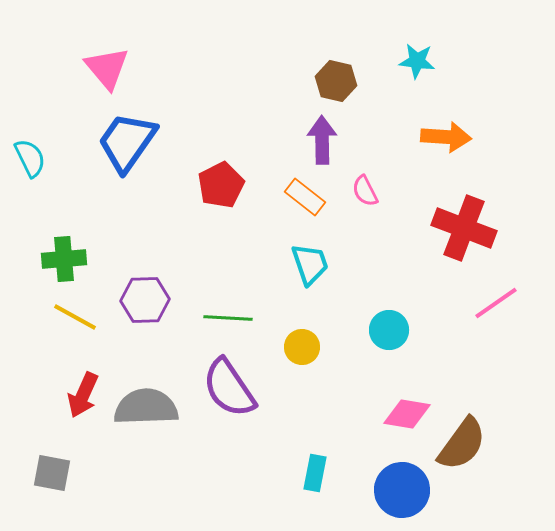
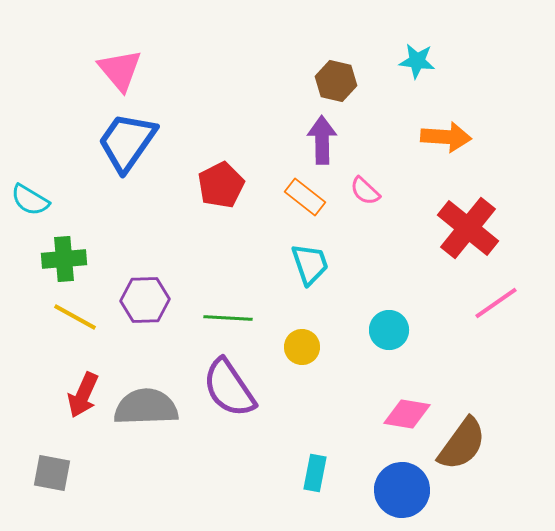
pink triangle: moved 13 px right, 2 px down
cyan semicircle: moved 42 px down; rotated 147 degrees clockwise
pink semicircle: rotated 20 degrees counterclockwise
red cross: moved 4 px right; rotated 18 degrees clockwise
